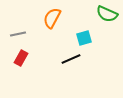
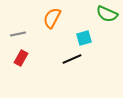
black line: moved 1 px right
